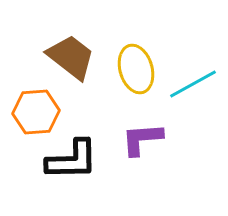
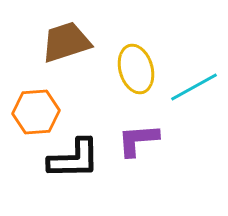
brown trapezoid: moved 5 px left, 15 px up; rotated 56 degrees counterclockwise
cyan line: moved 1 px right, 3 px down
purple L-shape: moved 4 px left, 1 px down
black L-shape: moved 2 px right, 1 px up
